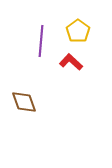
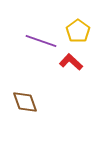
purple line: rotated 76 degrees counterclockwise
brown diamond: moved 1 px right
